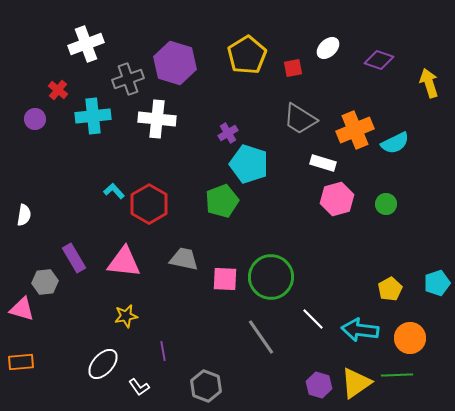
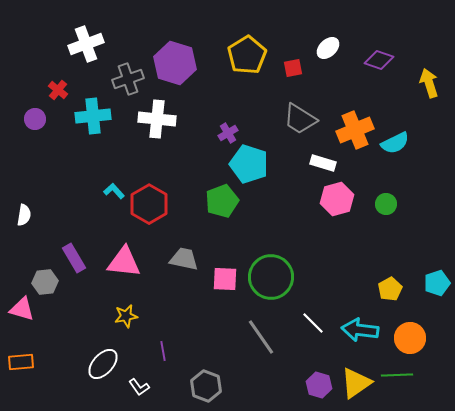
white line at (313, 319): moved 4 px down
